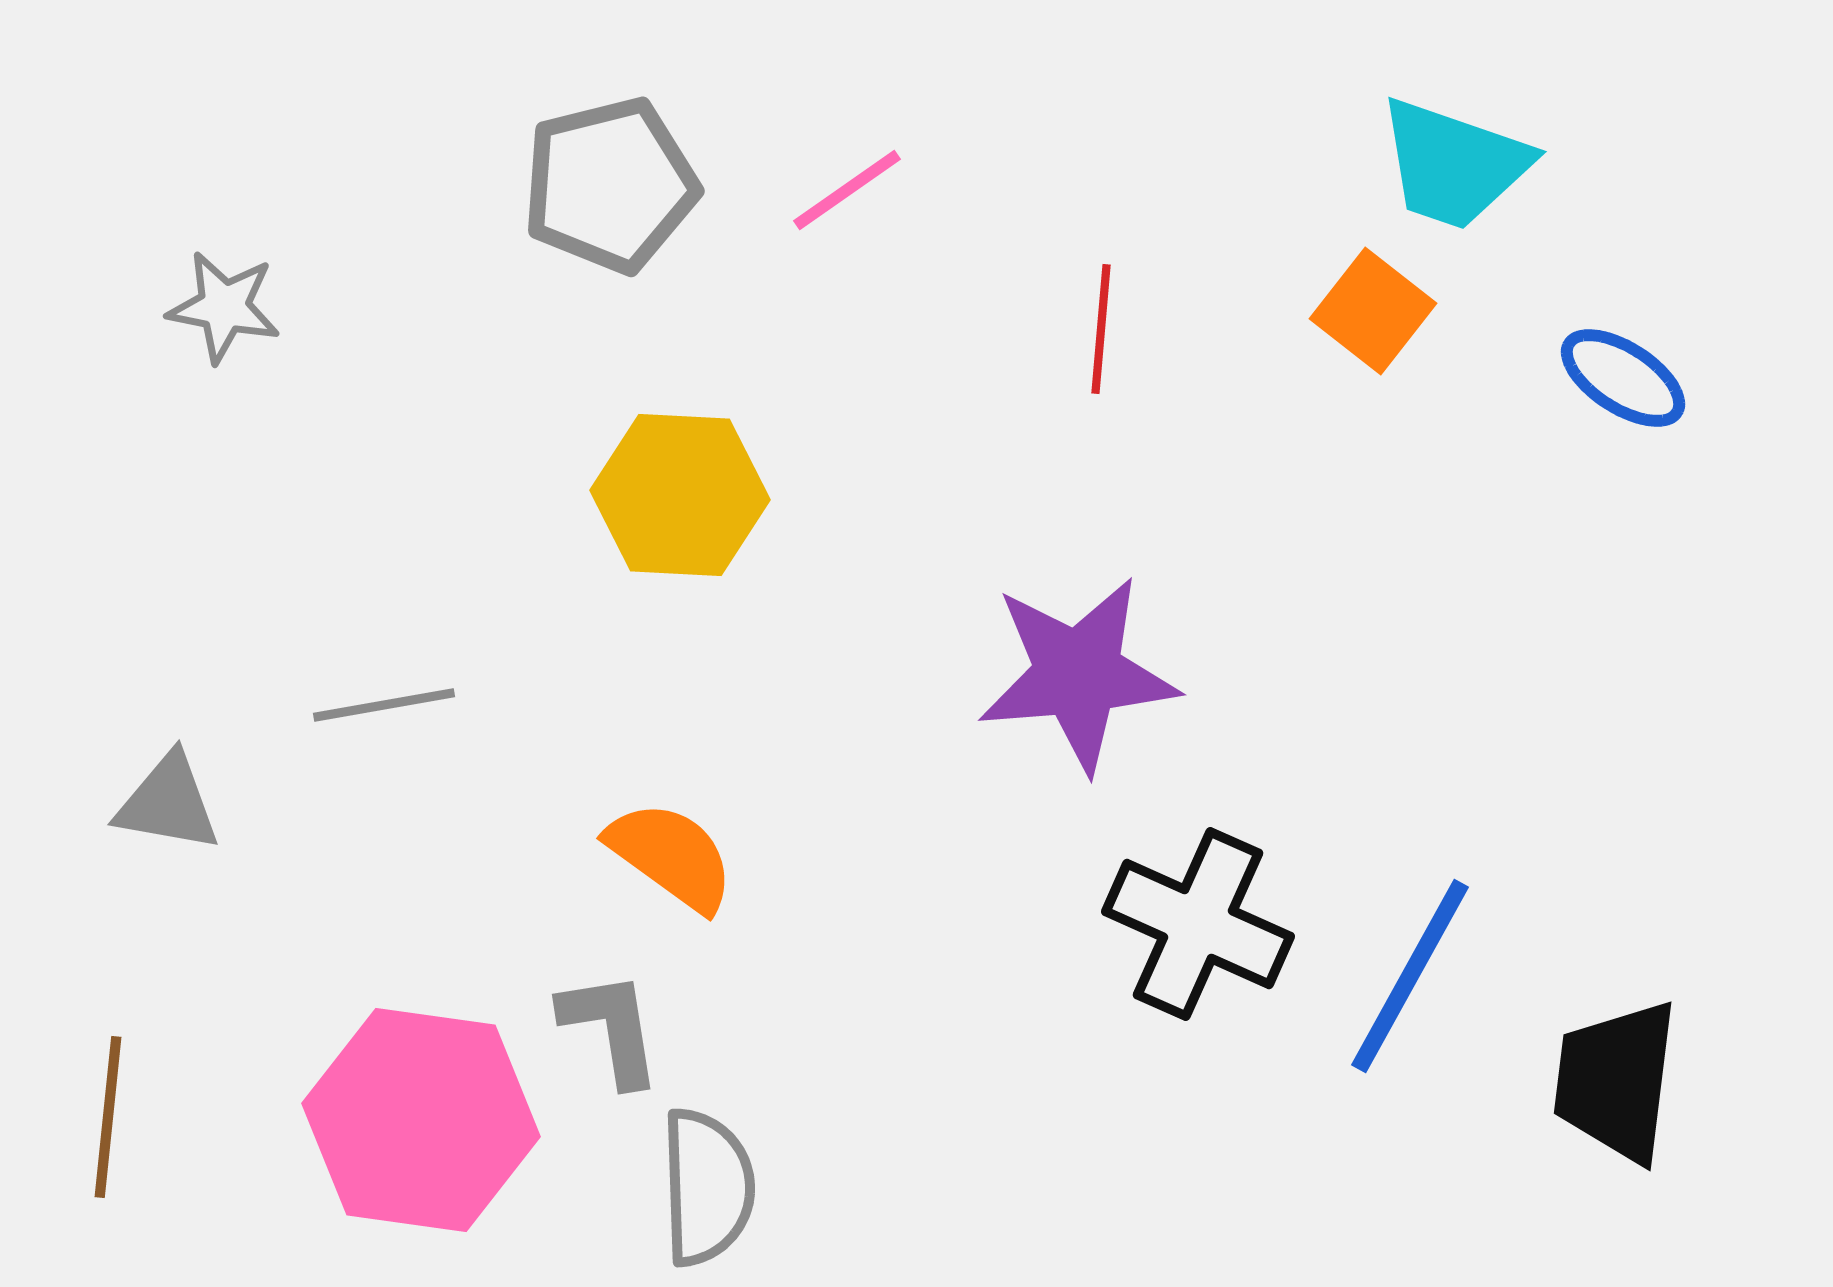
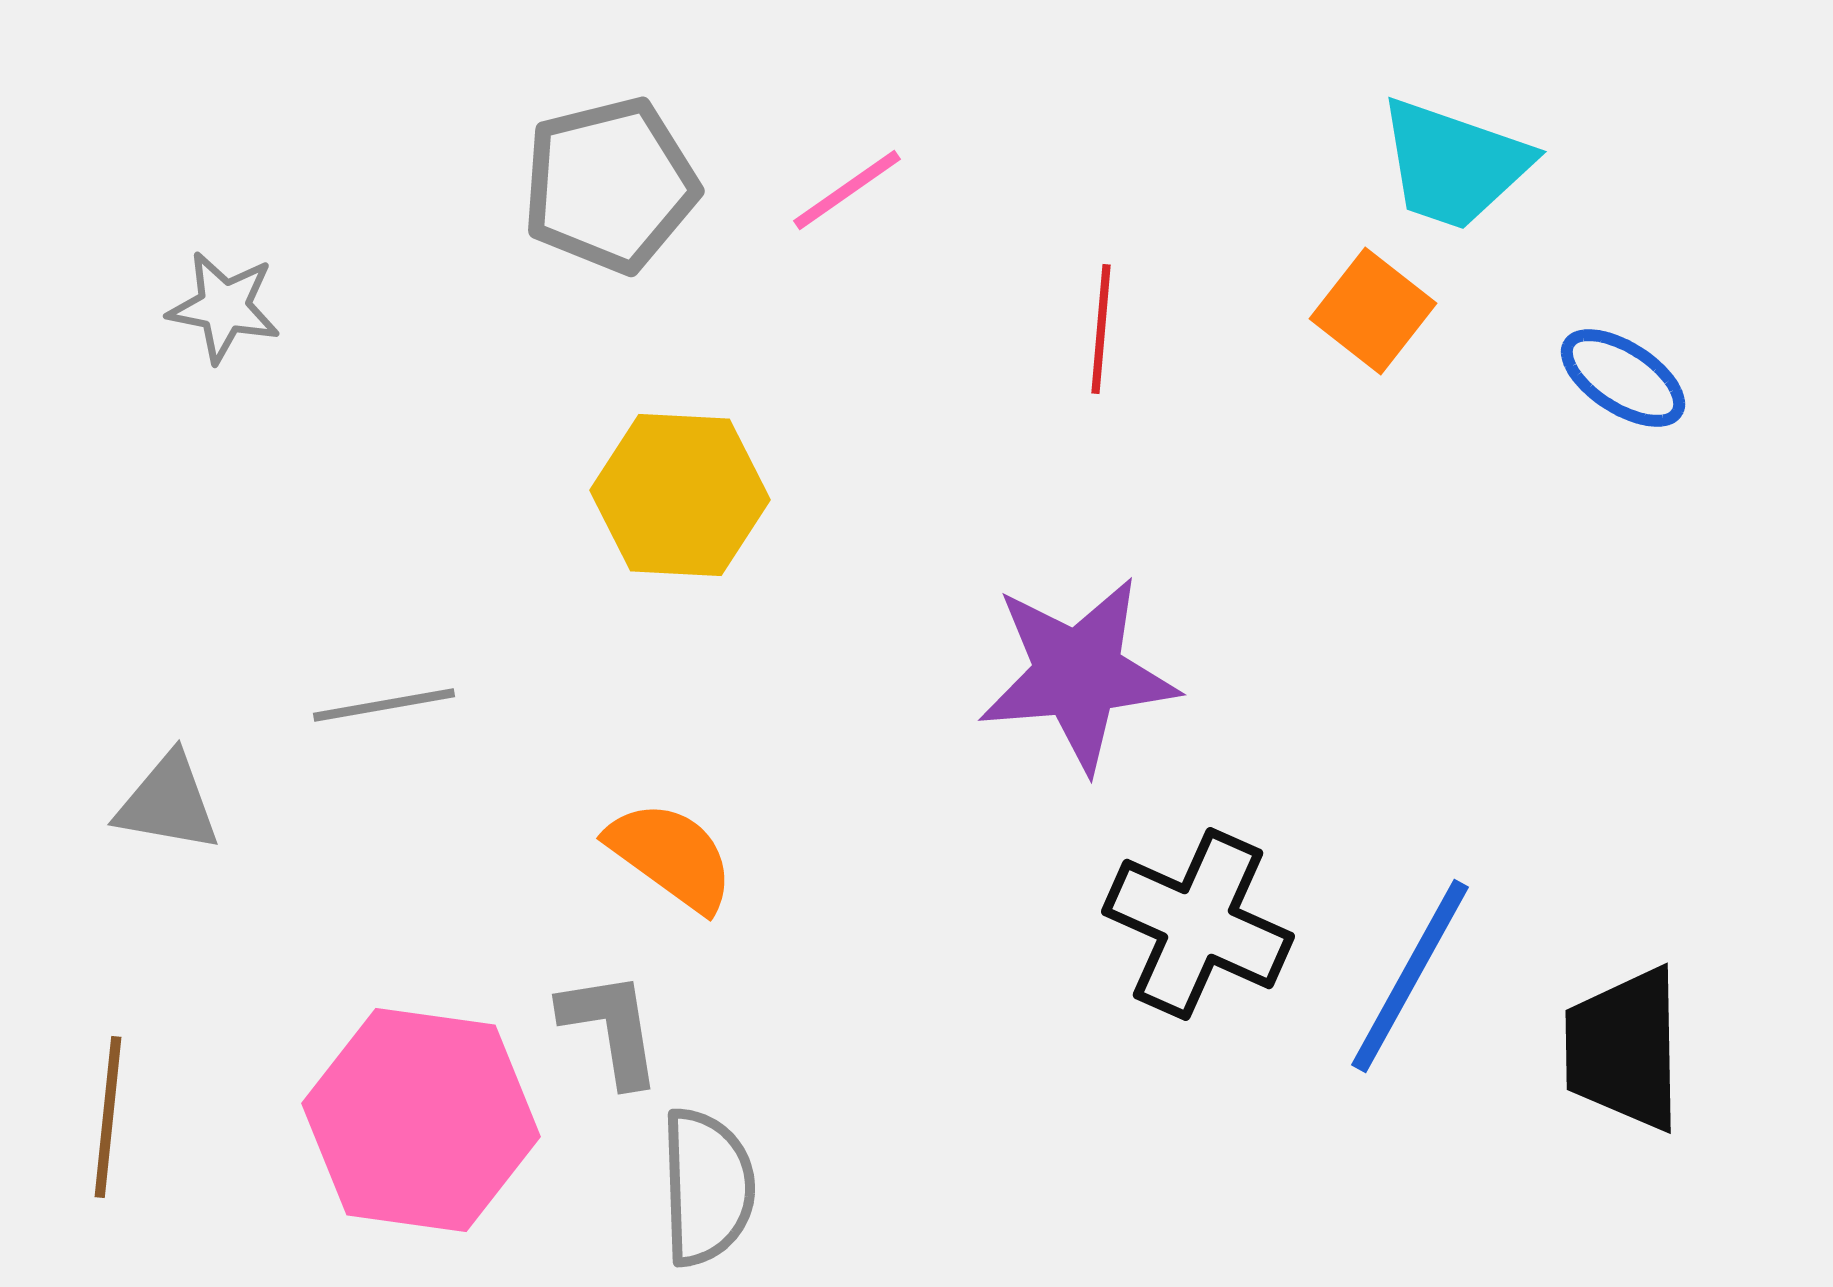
black trapezoid: moved 8 px right, 32 px up; rotated 8 degrees counterclockwise
